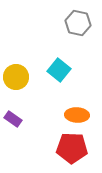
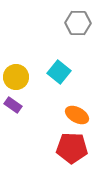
gray hexagon: rotated 10 degrees counterclockwise
cyan square: moved 2 px down
orange ellipse: rotated 25 degrees clockwise
purple rectangle: moved 14 px up
